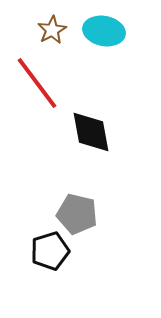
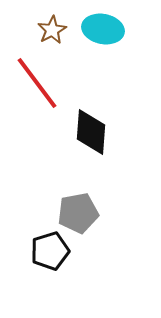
cyan ellipse: moved 1 px left, 2 px up
black diamond: rotated 15 degrees clockwise
gray pentagon: moved 1 px right, 1 px up; rotated 24 degrees counterclockwise
